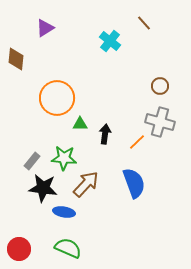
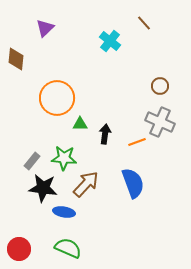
purple triangle: rotated 12 degrees counterclockwise
gray cross: rotated 8 degrees clockwise
orange line: rotated 24 degrees clockwise
blue semicircle: moved 1 px left
